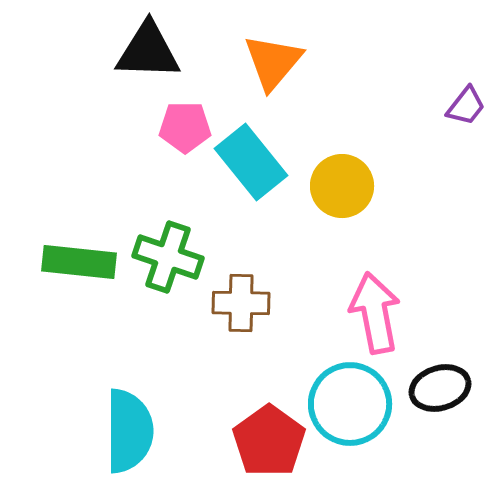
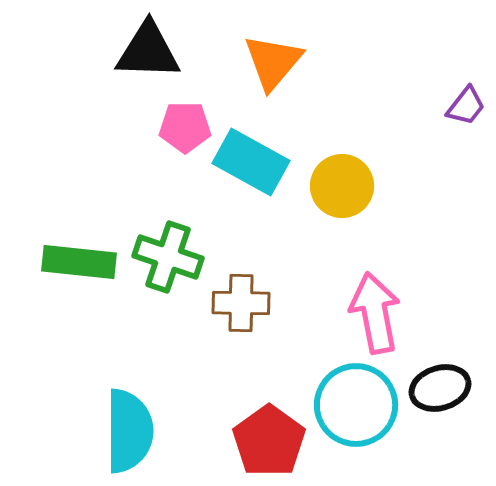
cyan rectangle: rotated 22 degrees counterclockwise
cyan circle: moved 6 px right, 1 px down
